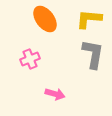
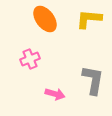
gray L-shape: moved 26 px down
